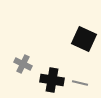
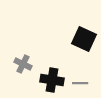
gray line: rotated 14 degrees counterclockwise
